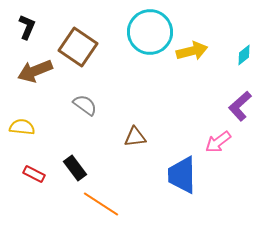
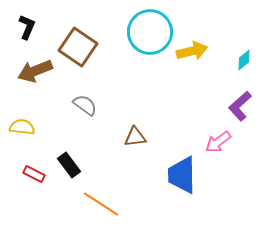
cyan diamond: moved 5 px down
black rectangle: moved 6 px left, 3 px up
